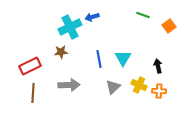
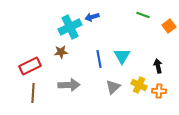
cyan triangle: moved 1 px left, 2 px up
